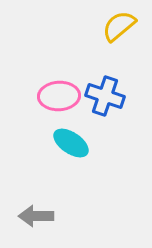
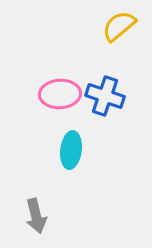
pink ellipse: moved 1 px right, 2 px up
cyan ellipse: moved 7 px down; rotated 63 degrees clockwise
gray arrow: rotated 104 degrees counterclockwise
